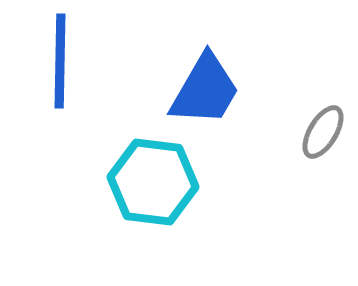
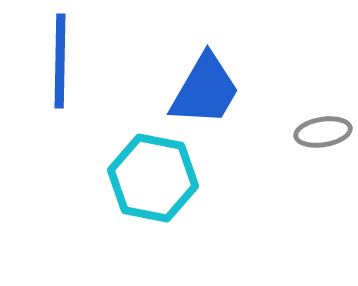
gray ellipse: rotated 50 degrees clockwise
cyan hexagon: moved 4 px up; rotated 4 degrees clockwise
